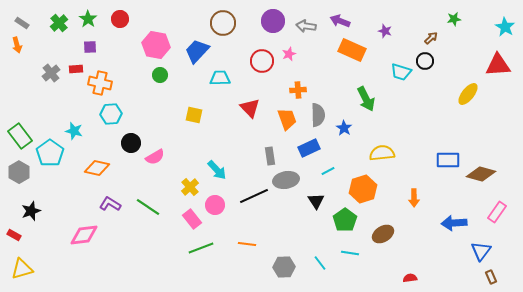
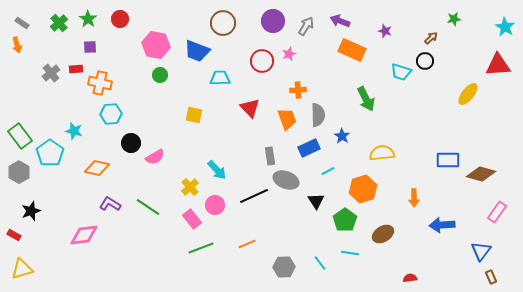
gray arrow at (306, 26): rotated 114 degrees clockwise
blue trapezoid at (197, 51): rotated 112 degrees counterclockwise
blue star at (344, 128): moved 2 px left, 8 px down
gray ellipse at (286, 180): rotated 30 degrees clockwise
blue arrow at (454, 223): moved 12 px left, 2 px down
orange line at (247, 244): rotated 30 degrees counterclockwise
